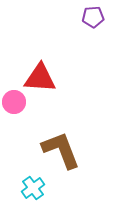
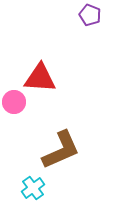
purple pentagon: moved 3 px left, 2 px up; rotated 25 degrees clockwise
brown L-shape: rotated 87 degrees clockwise
